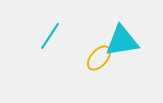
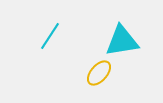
yellow ellipse: moved 15 px down
